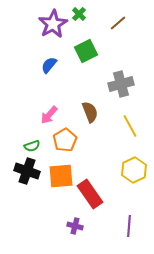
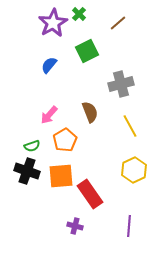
purple star: moved 1 px up
green square: moved 1 px right
